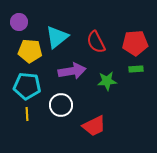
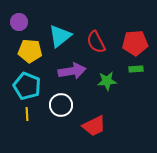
cyan triangle: moved 3 px right, 1 px up
cyan pentagon: rotated 16 degrees clockwise
